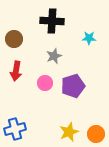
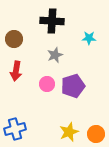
gray star: moved 1 px right, 1 px up
pink circle: moved 2 px right, 1 px down
